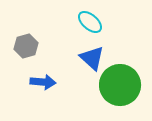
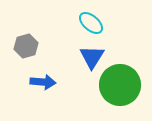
cyan ellipse: moved 1 px right, 1 px down
blue triangle: moved 1 px up; rotated 20 degrees clockwise
